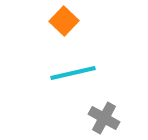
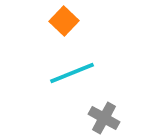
cyan line: moved 1 px left; rotated 9 degrees counterclockwise
